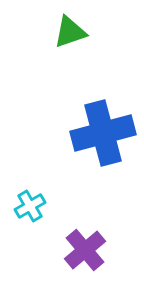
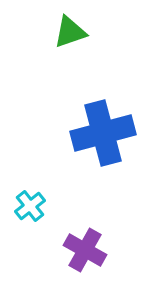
cyan cross: rotated 8 degrees counterclockwise
purple cross: rotated 21 degrees counterclockwise
